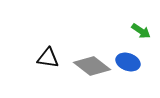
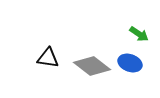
green arrow: moved 2 px left, 3 px down
blue ellipse: moved 2 px right, 1 px down
